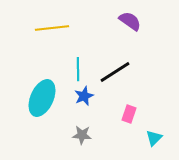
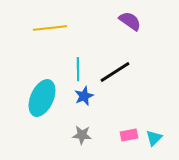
yellow line: moved 2 px left
pink rectangle: moved 21 px down; rotated 60 degrees clockwise
